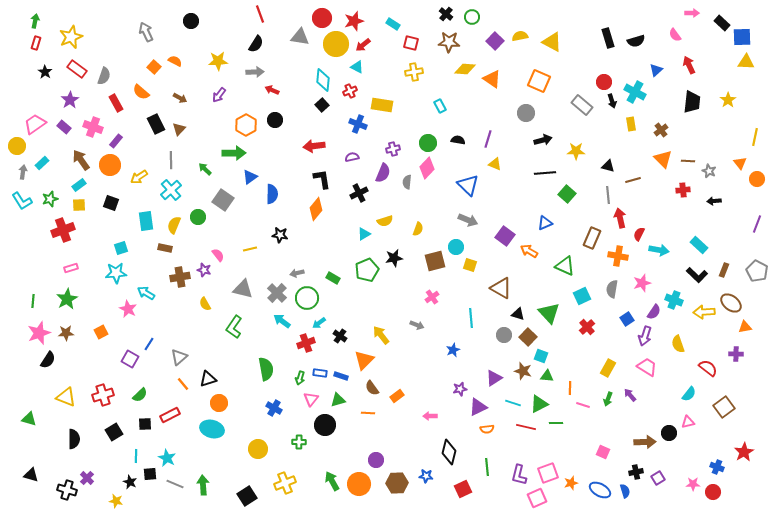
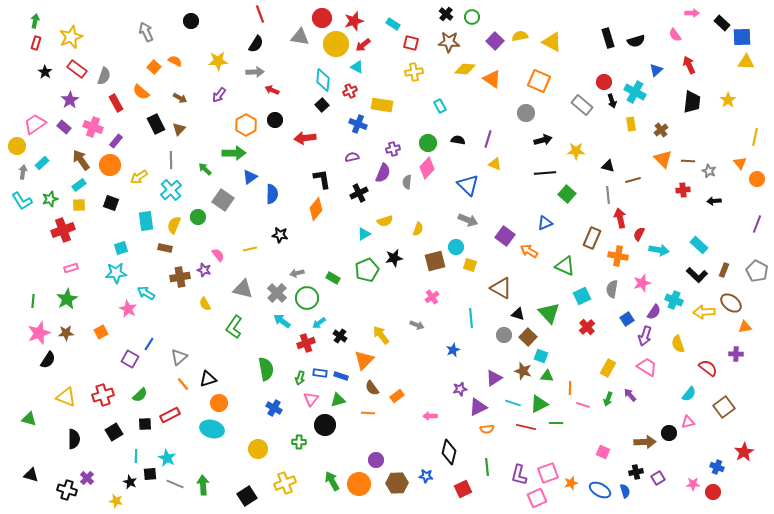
red arrow at (314, 146): moved 9 px left, 8 px up
